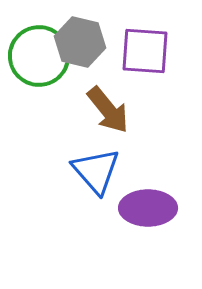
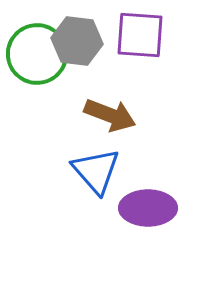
gray hexagon: moved 3 px left, 1 px up; rotated 6 degrees counterclockwise
purple square: moved 5 px left, 16 px up
green circle: moved 2 px left, 2 px up
brown arrow: moved 2 px right, 5 px down; rotated 30 degrees counterclockwise
